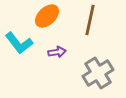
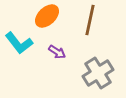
purple arrow: rotated 42 degrees clockwise
